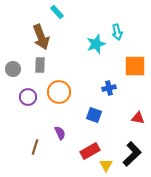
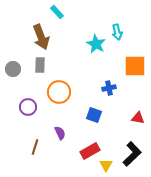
cyan star: rotated 24 degrees counterclockwise
purple circle: moved 10 px down
